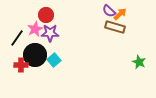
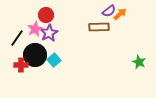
purple semicircle: rotated 80 degrees counterclockwise
brown rectangle: moved 16 px left; rotated 18 degrees counterclockwise
purple star: moved 1 px left; rotated 30 degrees counterclockwise
